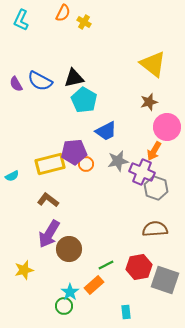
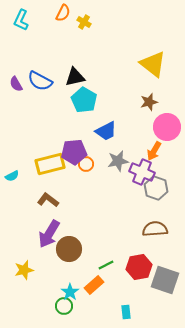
black triangle: moved 1 px right, 1 px up
